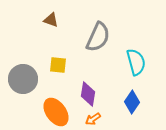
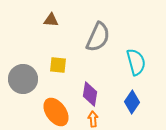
brown triangle: rotated 14 degrees counterclockwise
purple diamond: moved 2 px right
orange arrow: rotated 119 degrees clockwise
